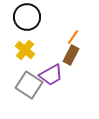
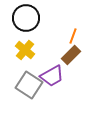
black circle: moved 1 px left, 1 px down
orange line: moved 1 px up; rotated 14 degrees counterclockwise
brown rectangle: rotated 18 degrees clockwise
purple trapezoid: moved 1 px right, 1 px down
